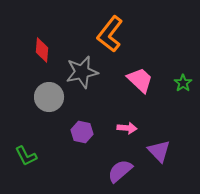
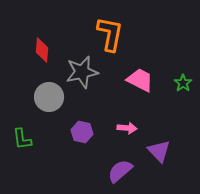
orange L-shape: rotated 153 degrees clockwise
pink trapezoid: rotated 16 degrees counterclockwise
green L-shape: moved 4 px left, 17 px up; rotated 20 degrees clockwise
